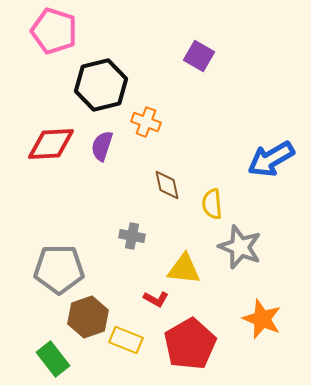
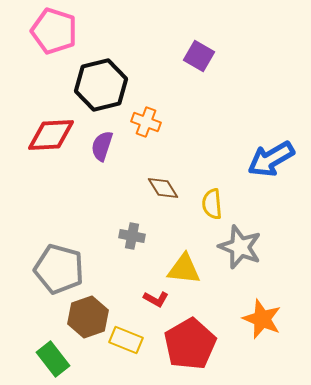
red diamond: moved 9 px up
brown diamond: moved 4 px left, 3 px down; rotated 20 degrees counterclockwise
gray pentagon: rotated 15 degrees clockwise
